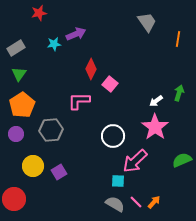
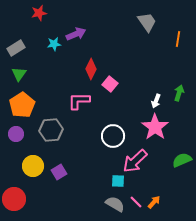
white arrow: rotated 32 degrees counterclockwise
